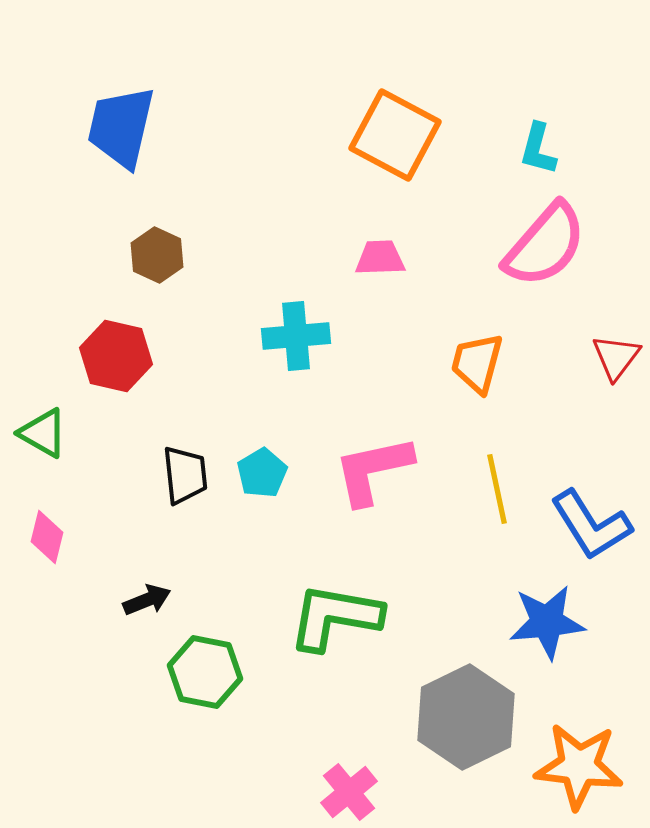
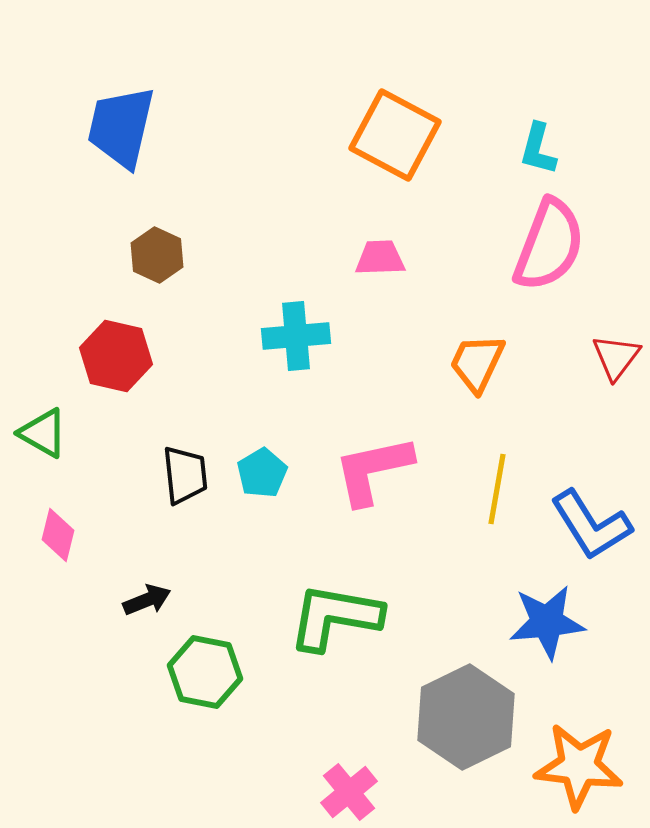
pink semicircle: moved 4 px right; rotated 20 degrees counterclockwise
orange trapezoid: rotated 10 degrees clockwise
yellow line: rotated 22 degrees clockwise
pink diamond: moved 11 px right, 2 px up
